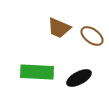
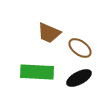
brown trapezoid: moved 10 px left, 5 px down
brown ellipse: moved 12 px left, 12 px down
